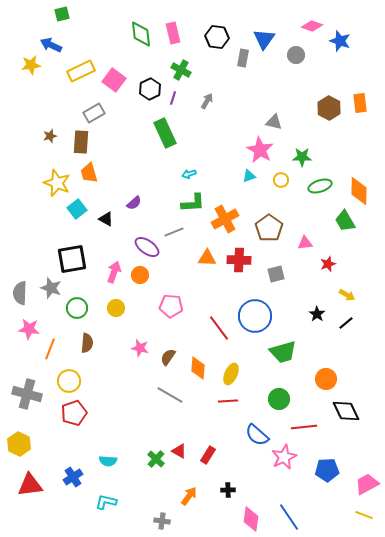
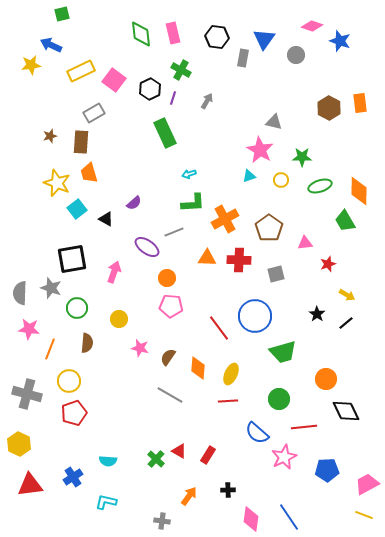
orange circle at (140, 275): moved 27 px right, 3 px down
yellow circle at (116, 308): moved 3 px right, 11 px down
blue semicircle at (257, 435): moved 2 px up
